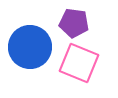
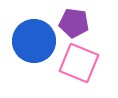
blue circle: moved 4 px right, 6 px up
